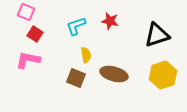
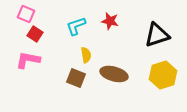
pink square: moved 2 px down
